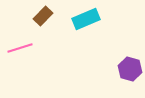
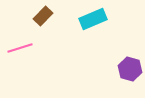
cyan rectangle: moved 7 px right
